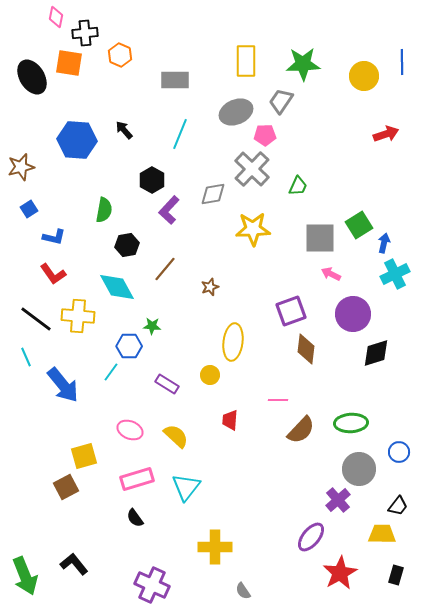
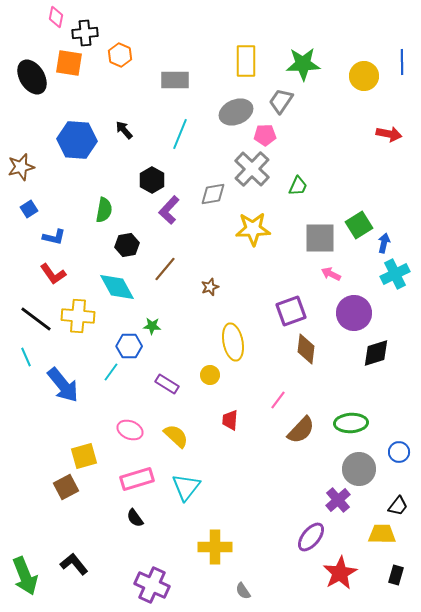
red arrow at (386, 134): moved 3 px right; rotated 30 degrees clockwise
purple circle at (353, 314): moved 1 px right, 1 px up
yellow ellipse at (233, 342): rotated 18 degrees counterclockwise
pink line at (278, 400): rotated 54 degrees counterclockwise
